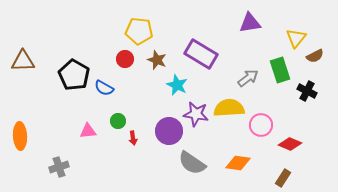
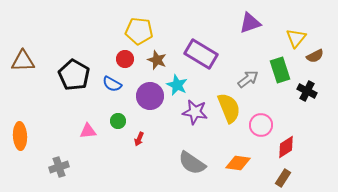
purple triangle: rotated 10 degrees counterclockwise
gray arrow: moved 1 px down
blue semicircle: moved 8 px right, 4 px up
yellow semicircle: rotated 72 degrees clockwise
purple star: moved 1 px left, 2 px up
purple circle: moved 19 px left, 35 px up
red arrow: moved 6 px right, 1 px down; rotated 32 degrees clockwise
red diamond: moved 4 px left, 3 px down; rotated 55 degrees counterclockwise
